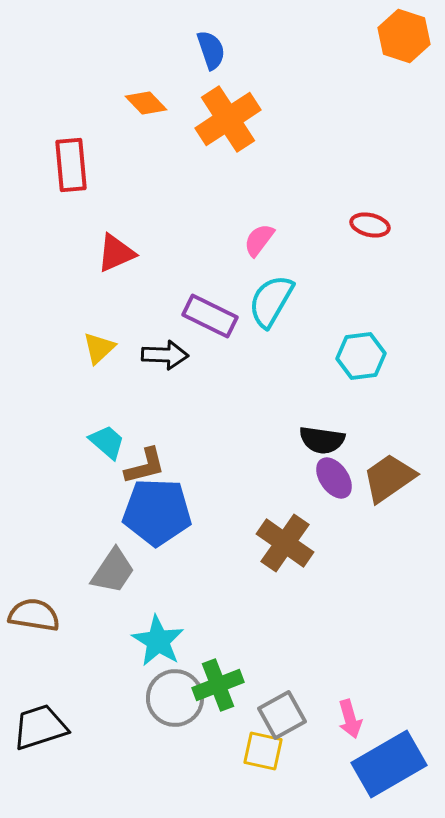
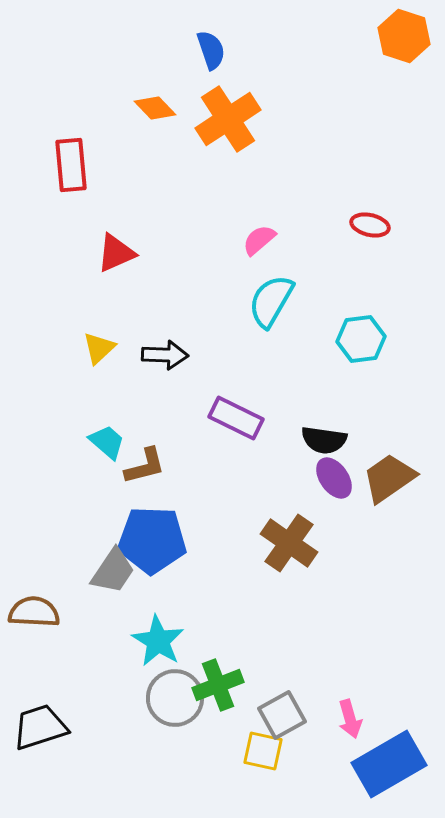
orange diamond: moved 9 px right, 5 px down
pink semicircle: rotated 12 degrees clockwise
purple rectangle: moved 26 px right, 102 px down
cyan hexagon: moved 17 px up
black semicircle: moved 2 px right
blue pentagon: moved 5 px left, 28 px down
brown cross: moved 4 px right
brown semicircle: moved 3 px up; rotated 6 degrees counterclockwise
